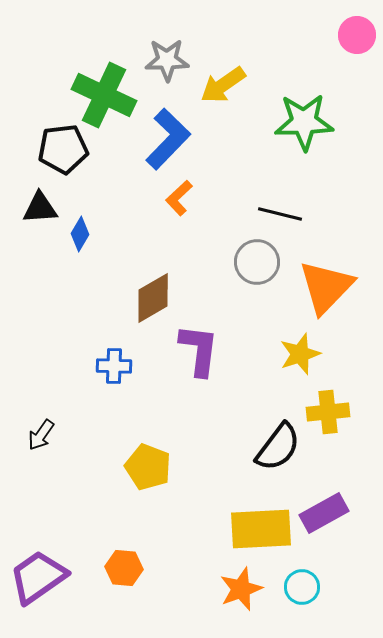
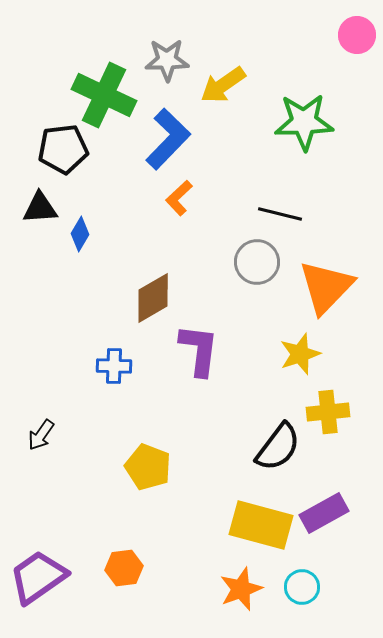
yellow rectangle: moved 4 px up; rotated 18 degrees clockwise
orange hexagon: rotated 12 degrees counterclockwise
